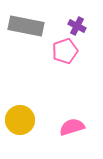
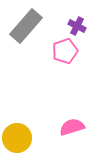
gray rectangle: rotated 60 degrees counterclockwise
yellow circle: moved 3 px left, 18 px down
